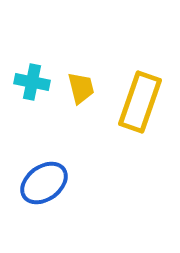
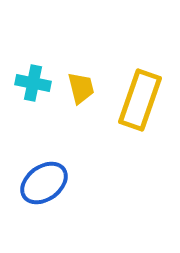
cyan cross: moved 1 px right, 1 px down
yellow rectangle: moved 2 px up
